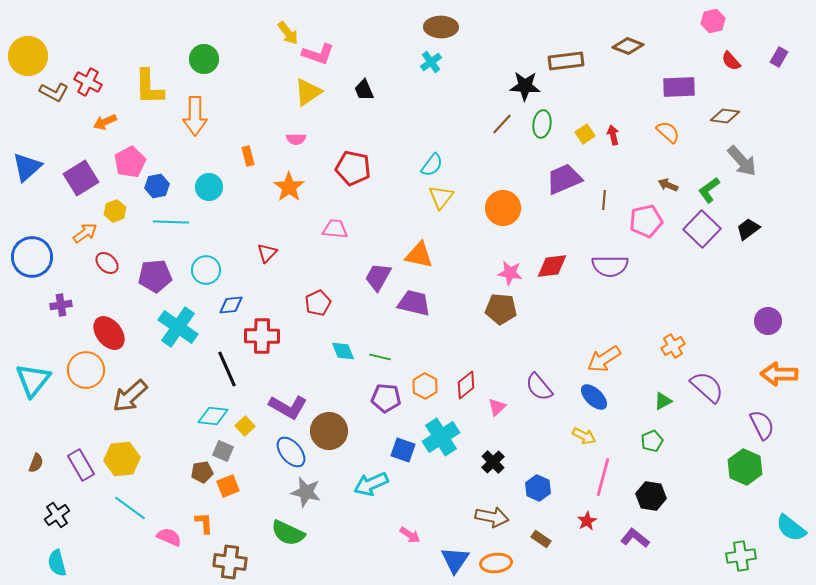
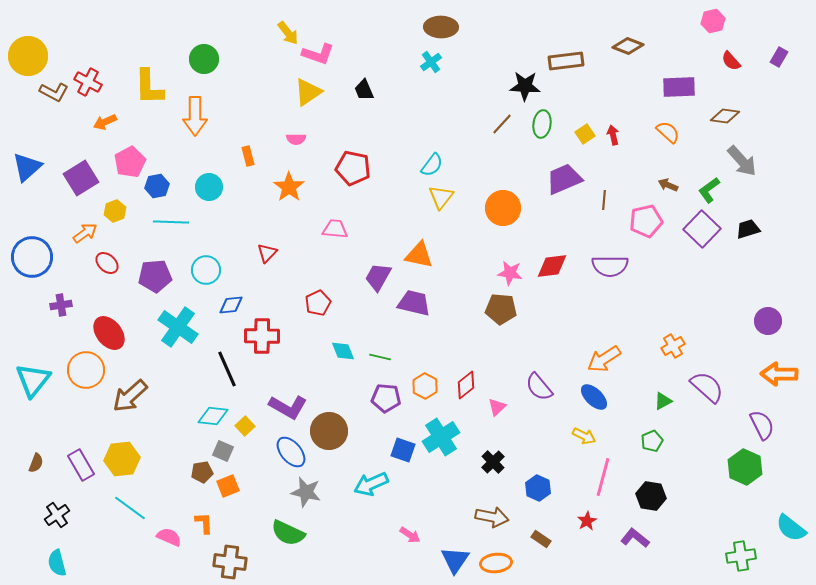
black trapezoid at (748, 229): rotated 20 degrees clockwise
